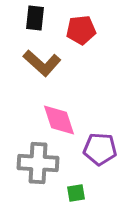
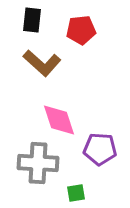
black rectangle: moved 3 px left, 2 px down
